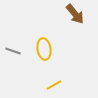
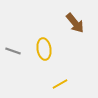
brown arrow: moved 9 px down
yellow line: moved 6 px right, 1 px up
